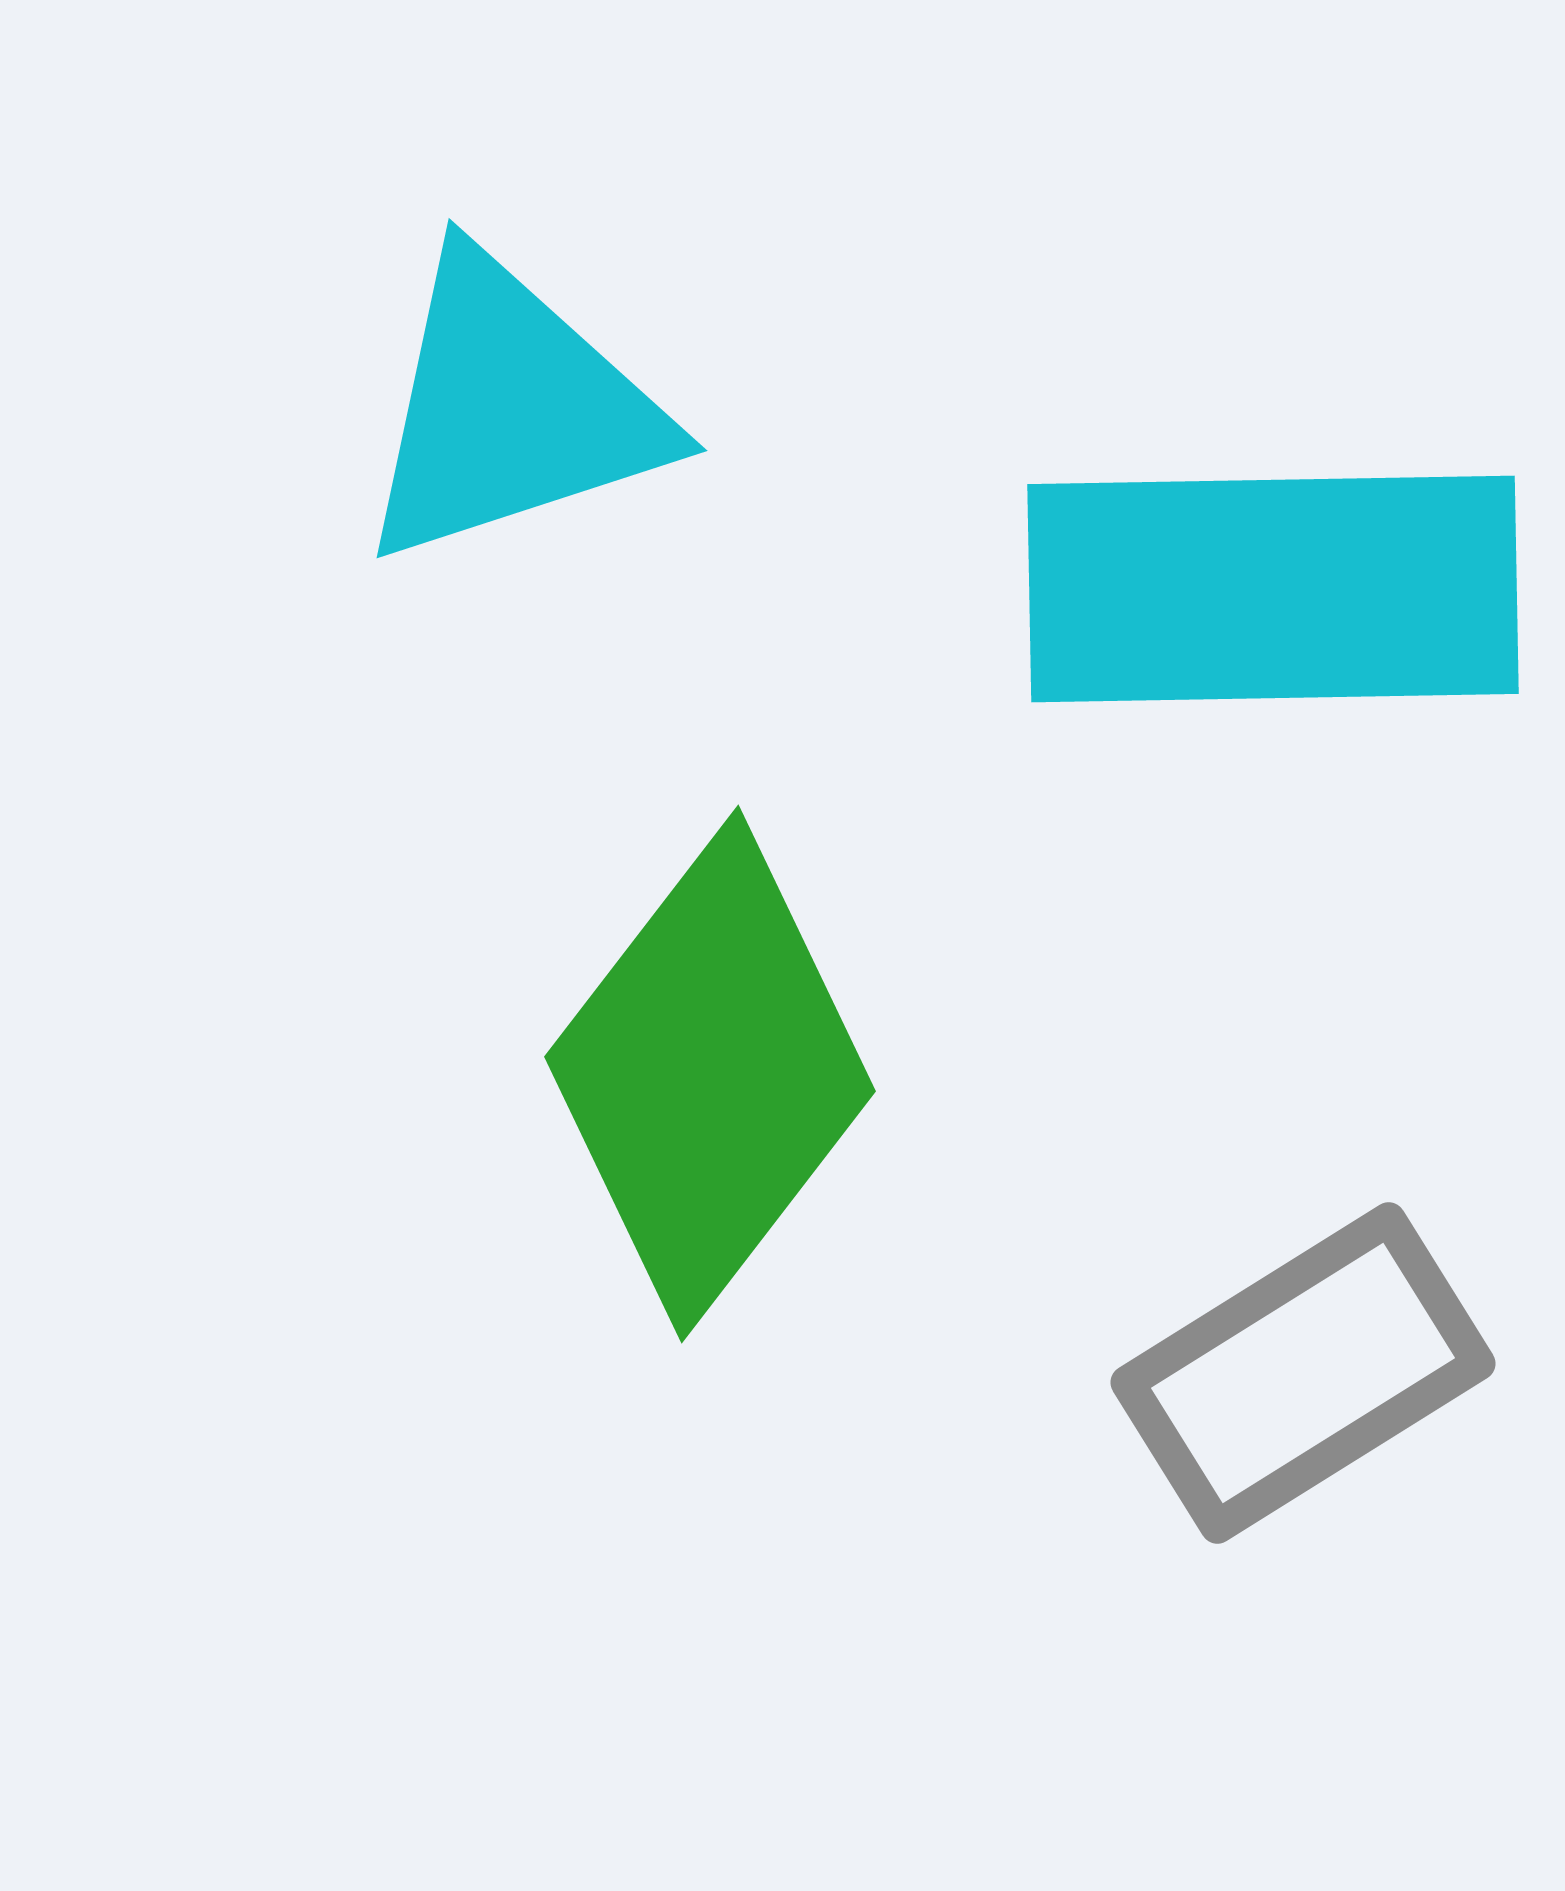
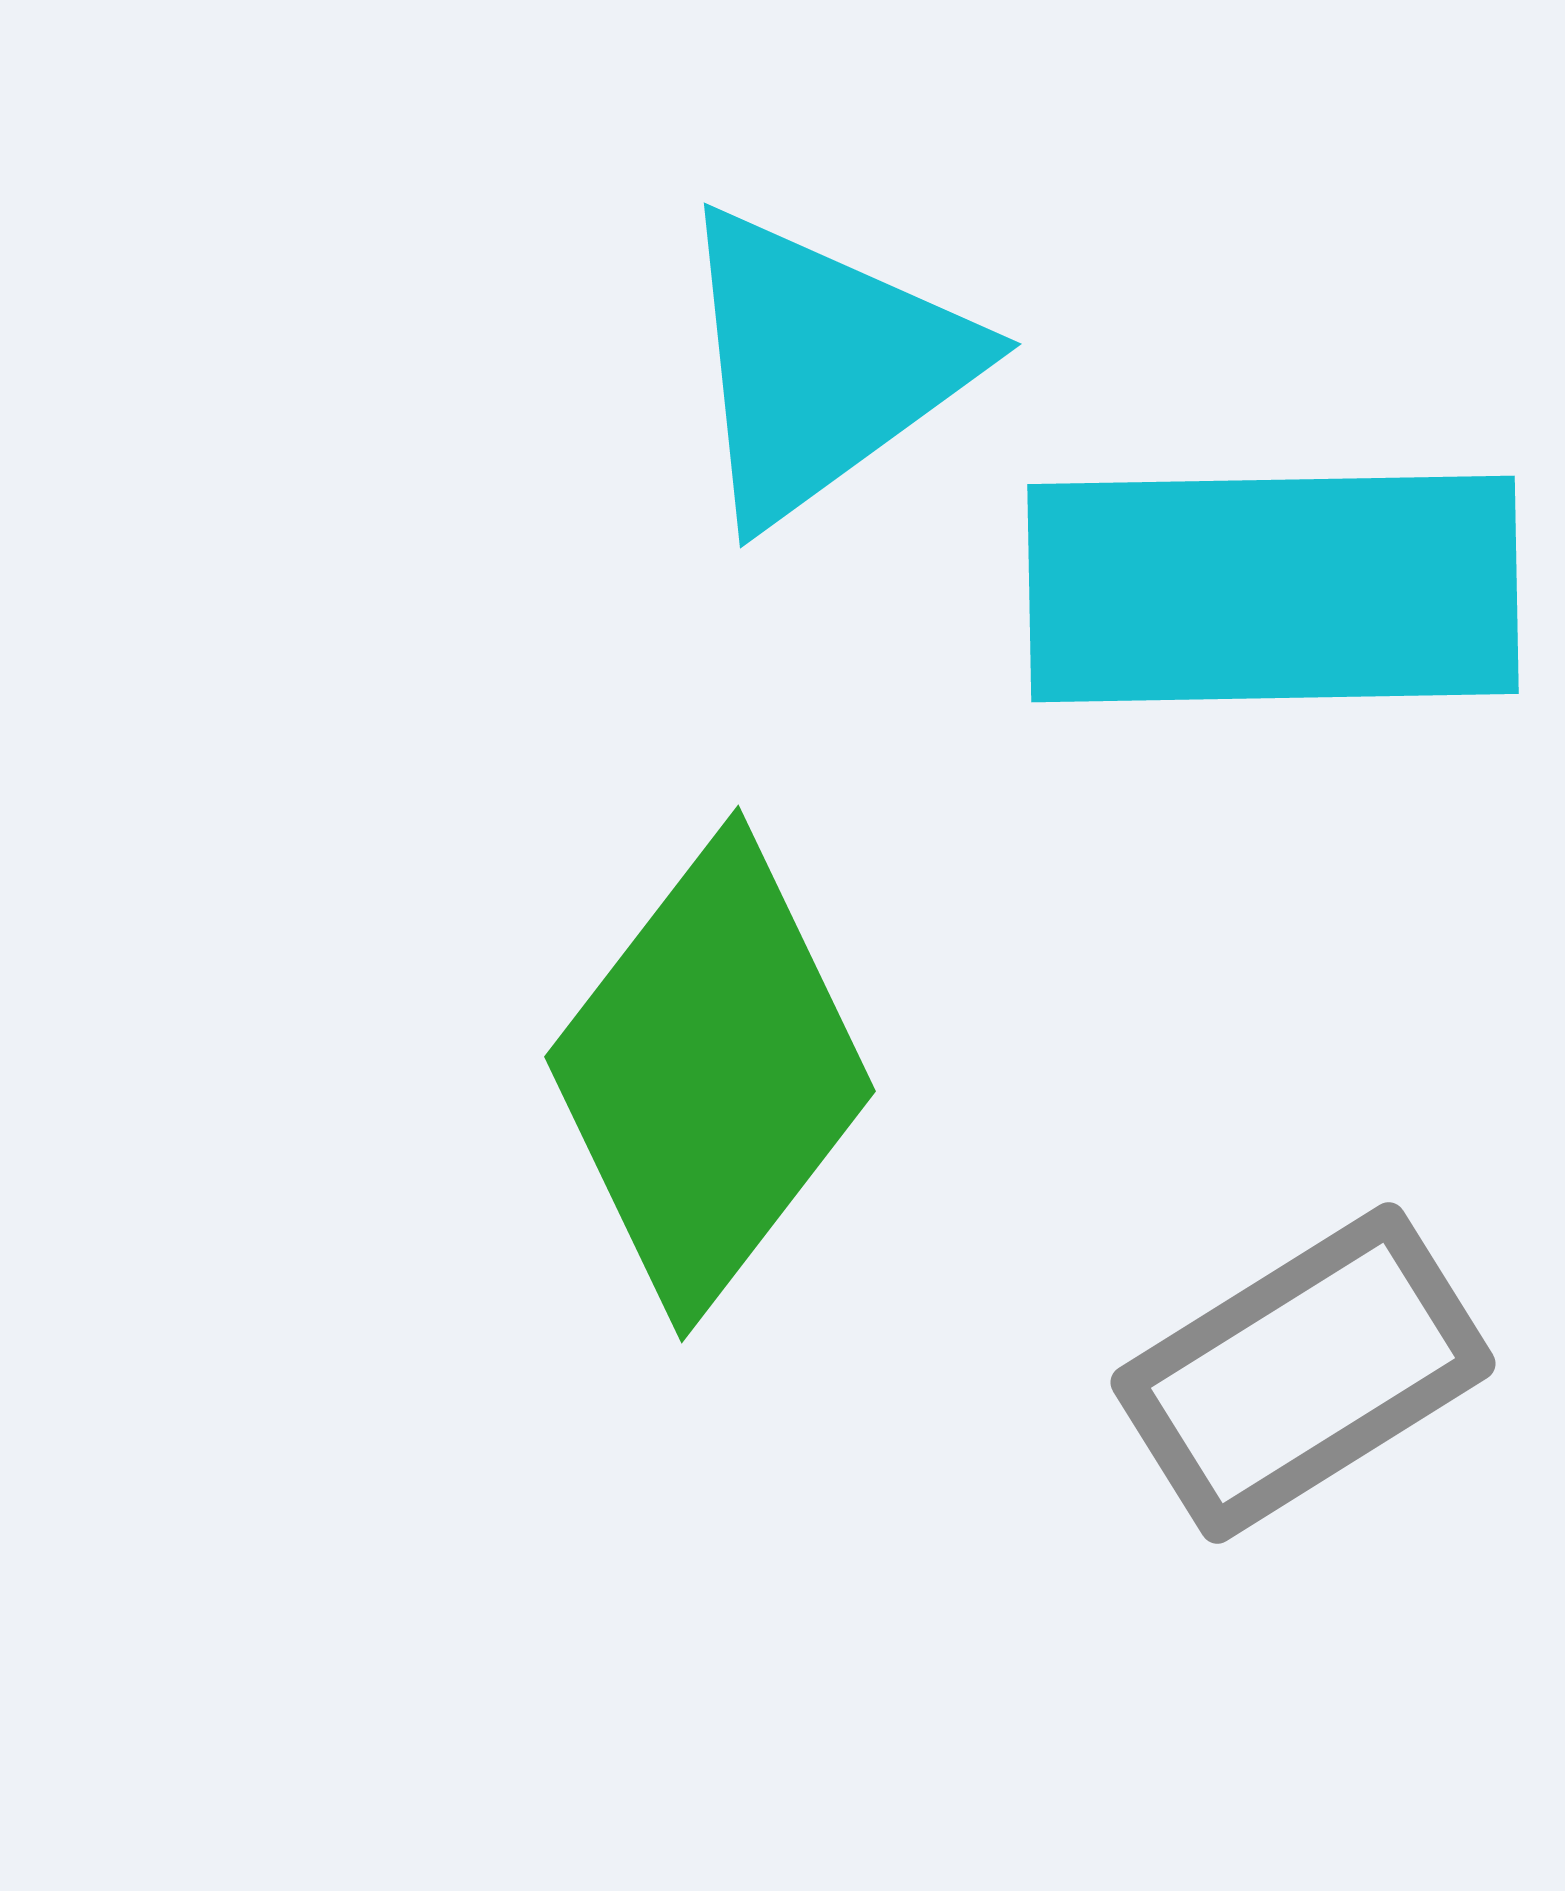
cyan triangle: moved 311 px right, 44 px up; rotated 18 degrees counterclockwise
